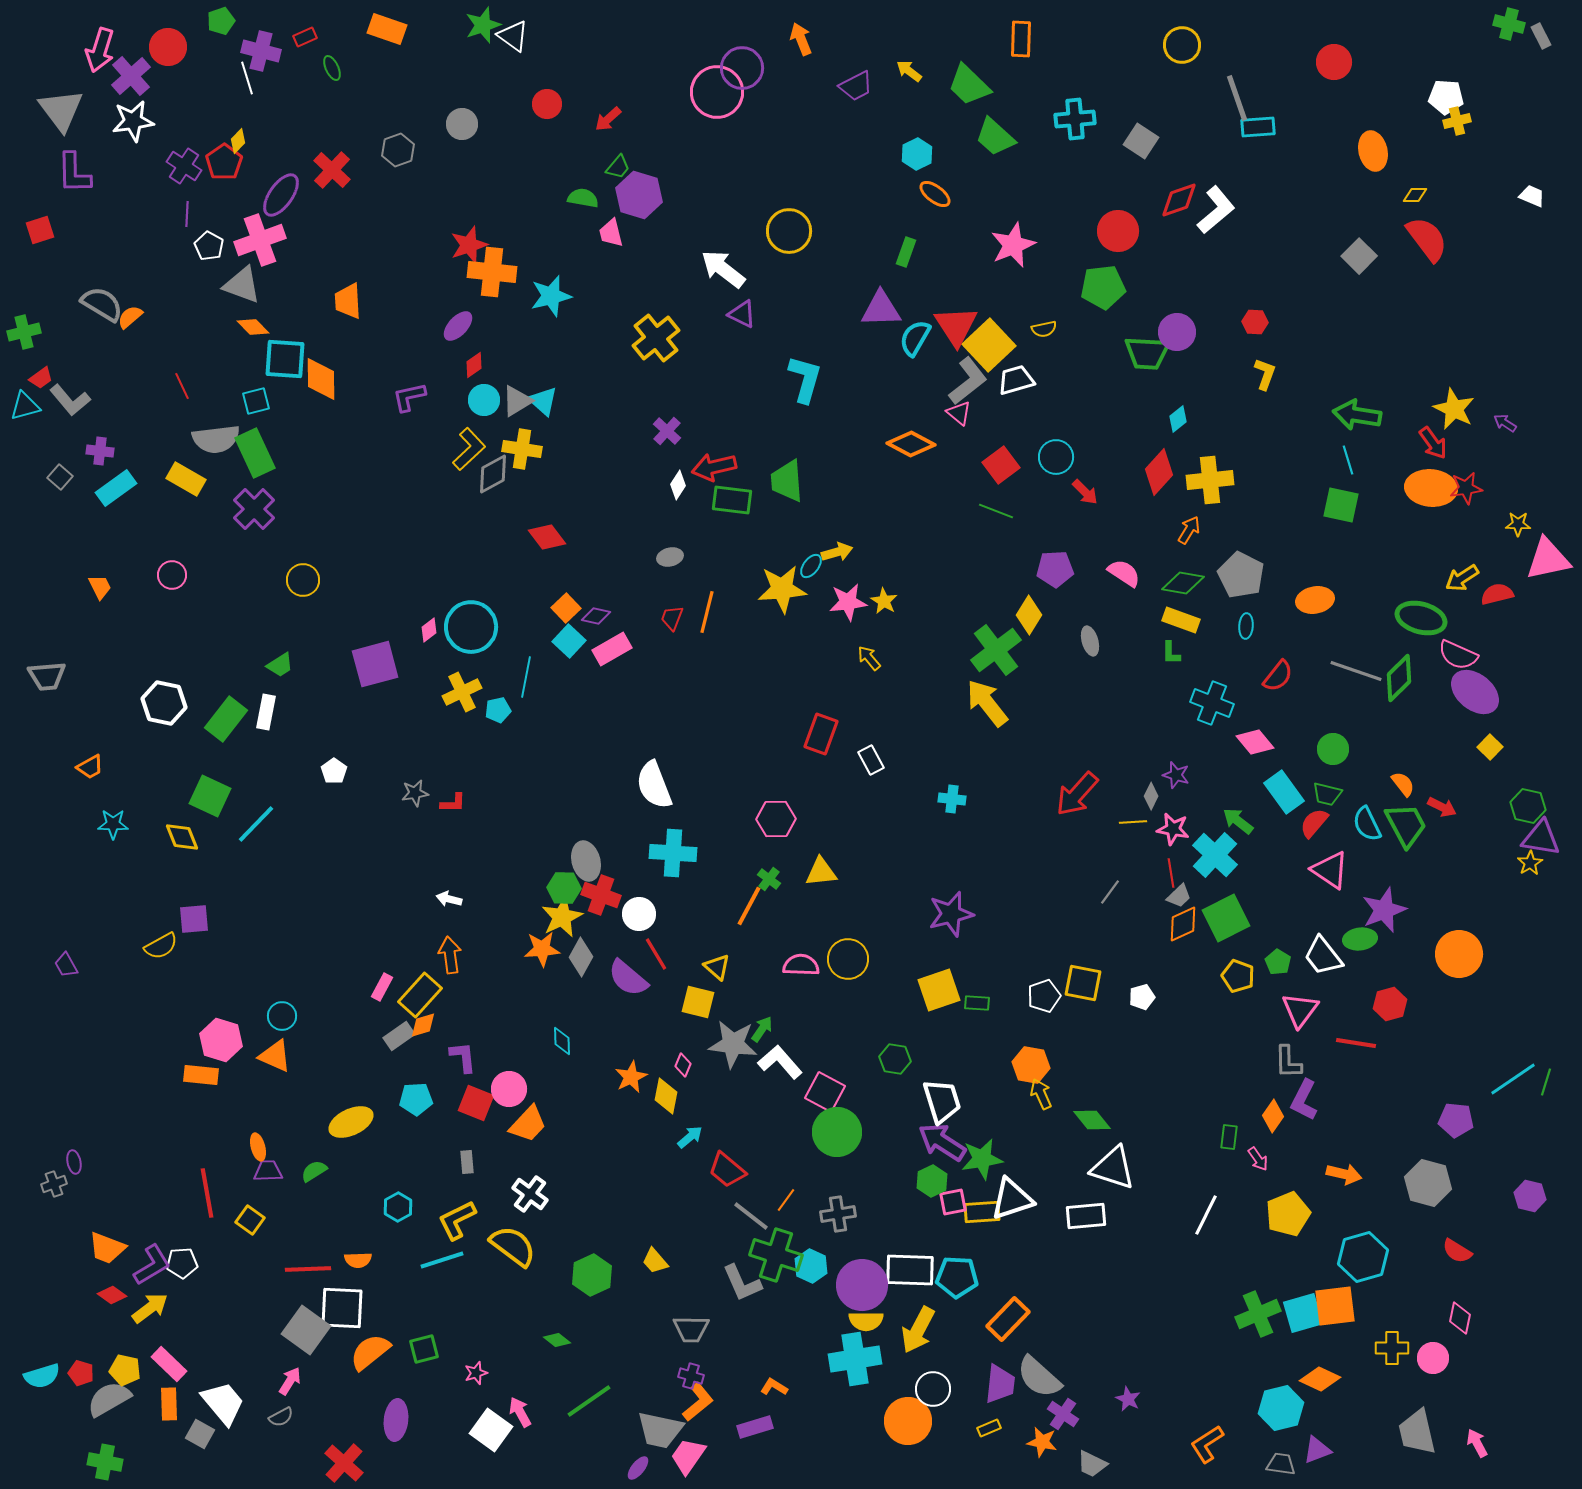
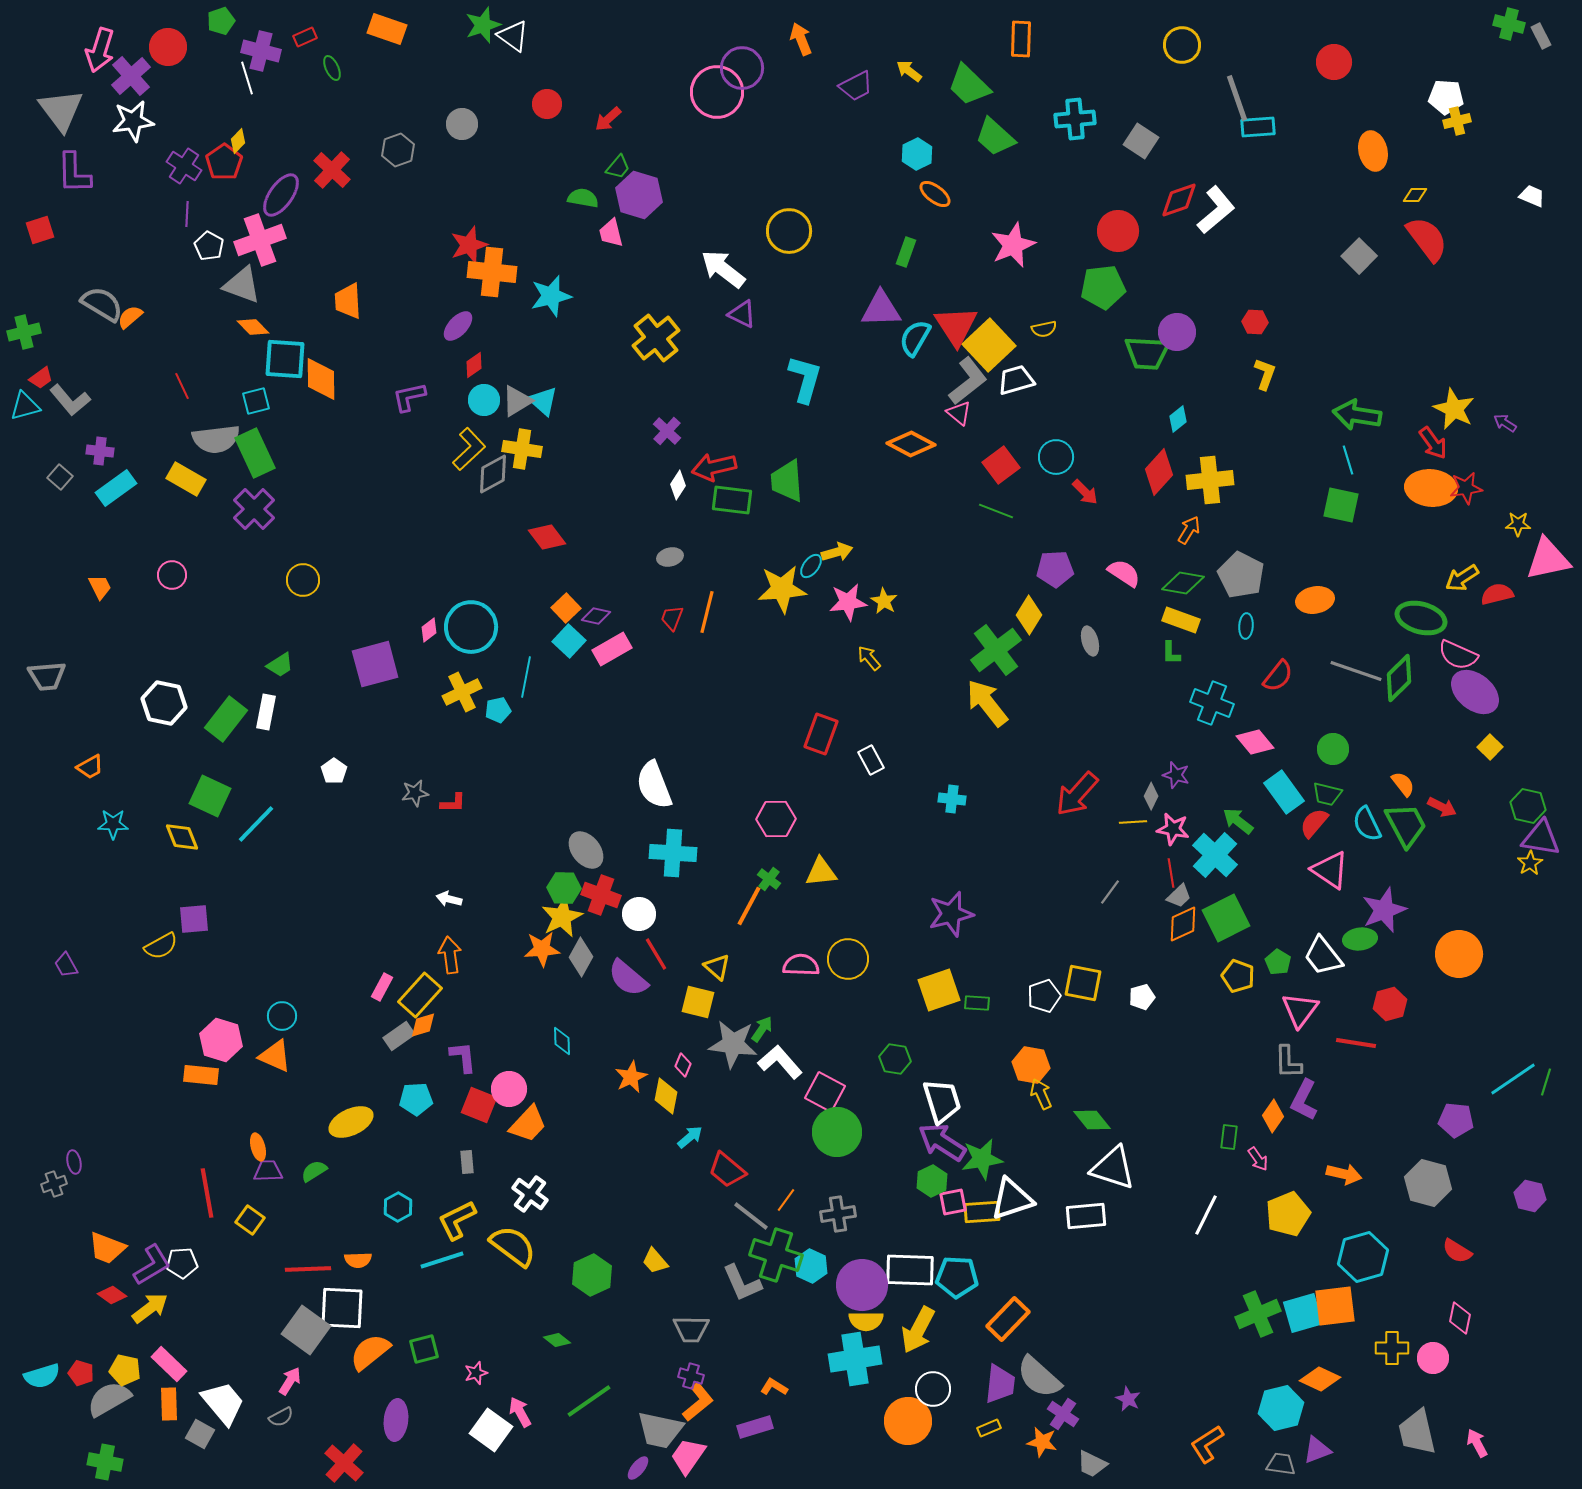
gray ellipse at (586, 861): moved 11 px up; rotated 24 degrees counterclockwise
red square at (476, 1103): moved 3 px right, 2 px down
